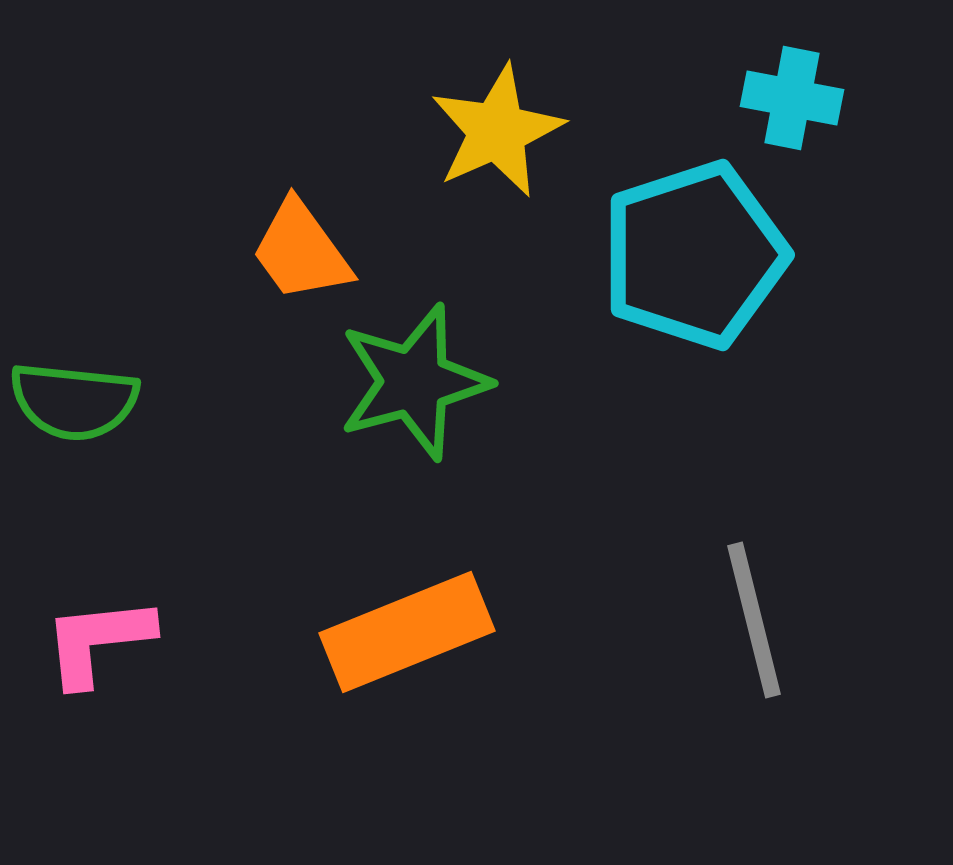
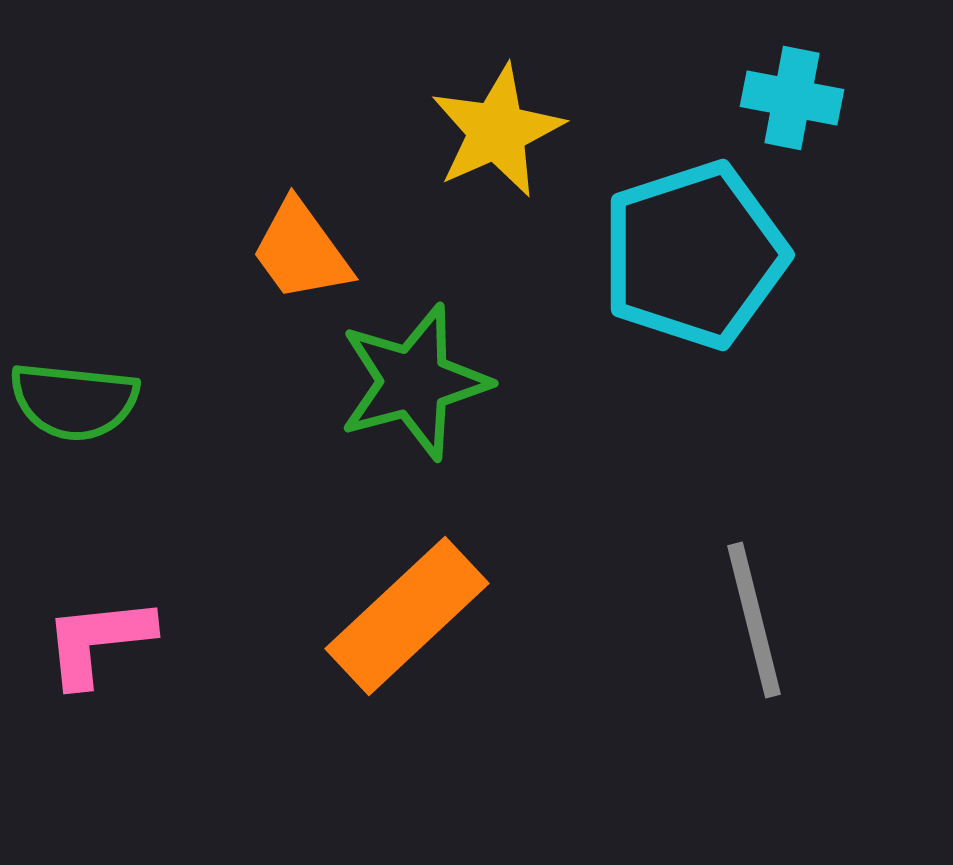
orange rectangle: moved 16 px up; rotated 21 degrees counterclockwise
